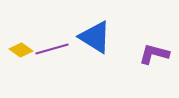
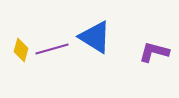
yellow diamond: rotated 70 degrees clockwise
purple L-shape: moved 2 px up
